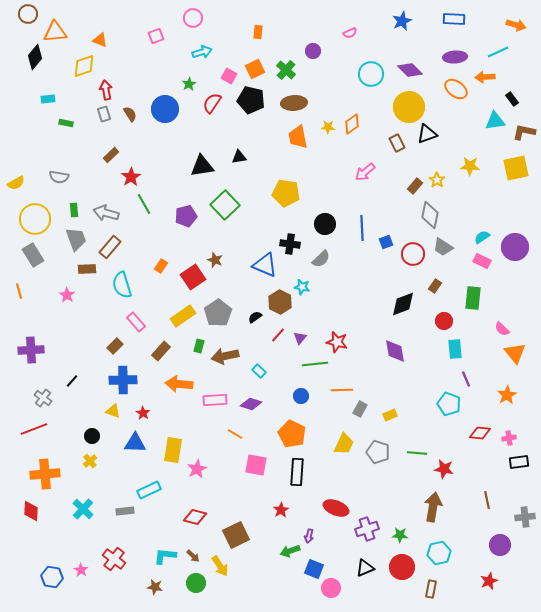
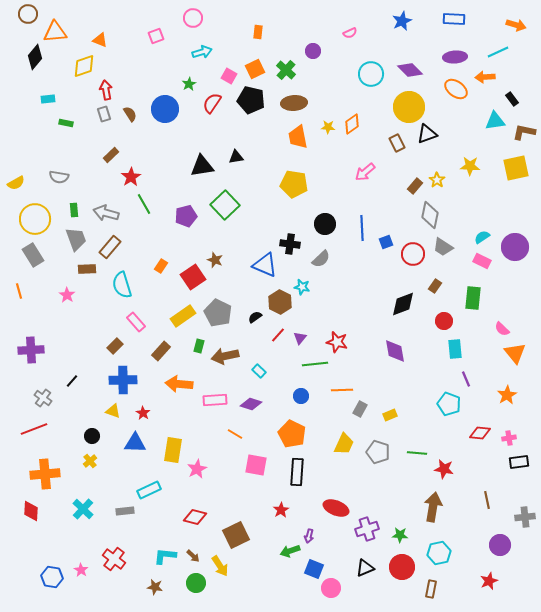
black triangle at (239, 157): moved 3 px left
yellow pentagon at (286, 193): moved 8 px right, 9 px up
gray pentagon at (218, 313): rotated 12 degrees counterclockwise
